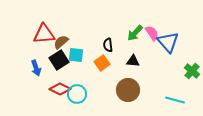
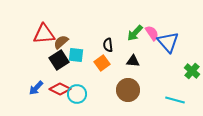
blue arrow: moved 20 px down; rotated 63 degrees clockwise
